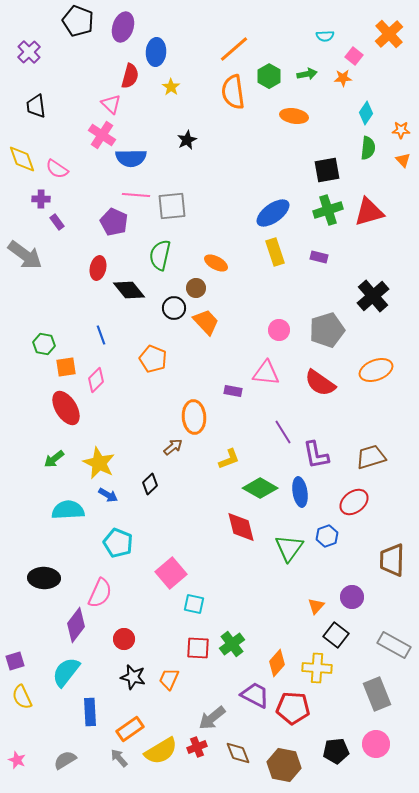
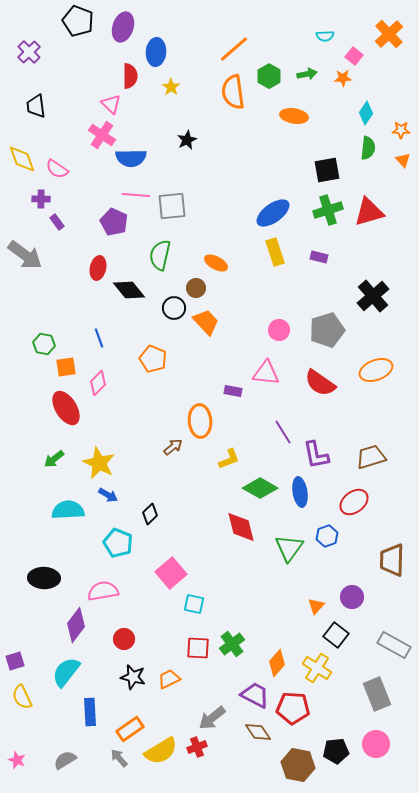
red semicircle at (130, 76): rotated 15 degrees counterclockwise
blue line at (101, 335): moved 2 px left, 3 px down
pink diamond at (96, 380): moved 2 px right, 3 px down
orange ellipse at (194, 417): moved 6 px right, 4 px down
black diamond at (150, 484): moved 30 px down
pink semicircle at (100, 593): moved 3 px right, 2 px up; rotated 124 degrees counterclockwise
yellow cross at (317, 668): rotated 28 degrees clockwise
orange trapezoid at (169, 679): rotated 40 degrees clockwise
brown diamond at (238, 753): moved 20 px right, 21 px up; rotated 12 degrees counterclockwise
brown hexagon at (284, 765): moved 14 px right
